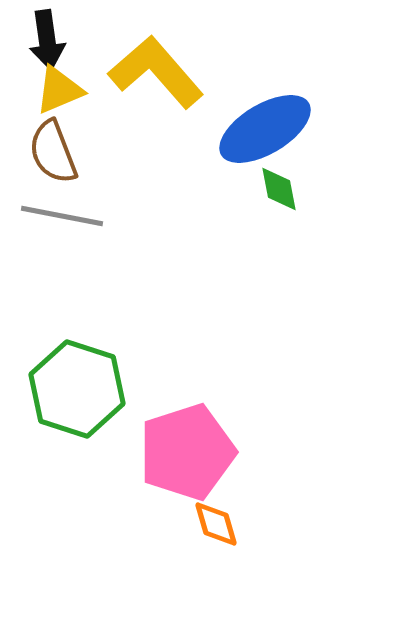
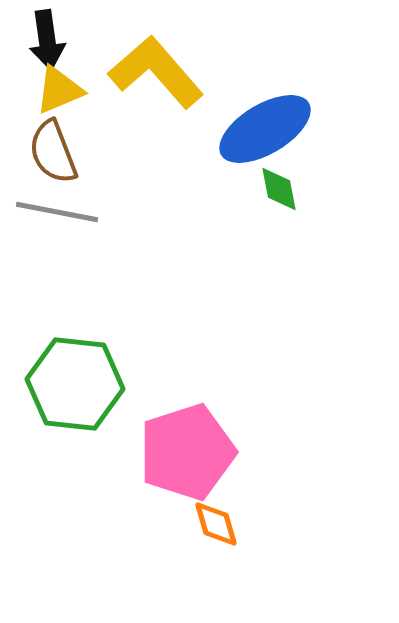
gray line: moved 5 px left, 4 px up
green hexagon: moved 2 px left, 5 px up; rotated 12 degrees counterclockwise
